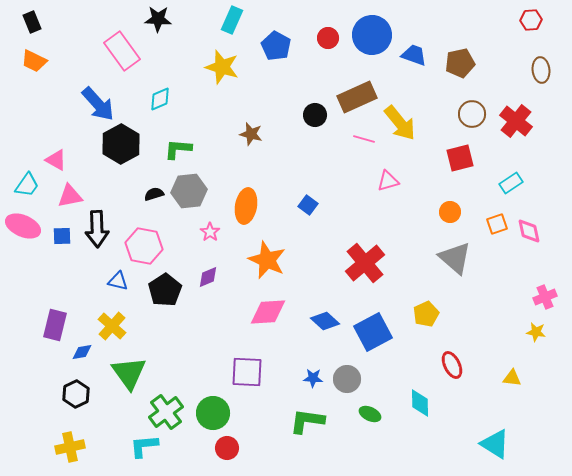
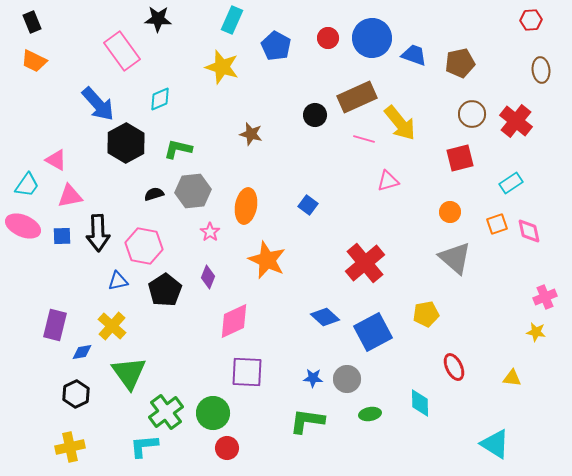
blue circle at (372, 35): moved 3 px down
black hexagon at (121, 144): moved 5 px right, 1 px up
green L-shape at (178, 149): rotated 8 degrees clockwise
gray hexagon at (189, 191): moved 4 px right
black arrow at (97, 229): moved 1 px right, 4 px down
purple diamond at (208, 277): rotated 45 degrees counterclockwise
blue triangle at (118, 281): rotated 25 degrees counterclockwise
pink diamond at (268, 312): moved 34 px left, 9 px down; rotated 21 degrees counterclockwise
yellow pentagon at (426, 314): rotated 15 degrees clockwise
blue diamond at (325, 321): moved 4 px up
red ellipse at (452, 365): moved 2 px right, 2 px down
green ellipse at (370, 414): rotated 35 degrees counterclockwise
